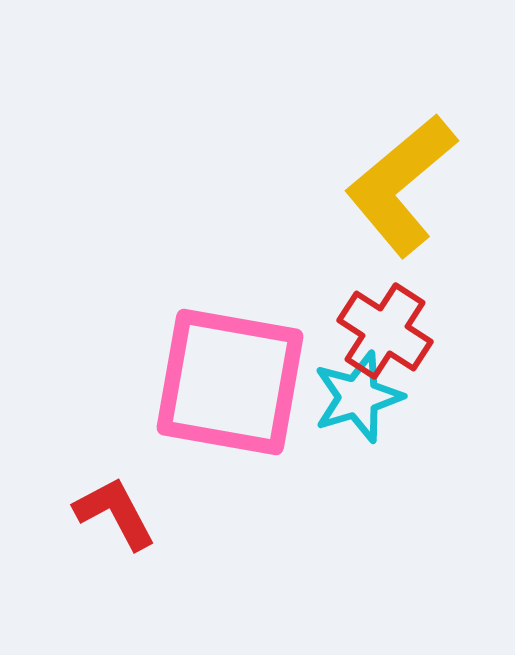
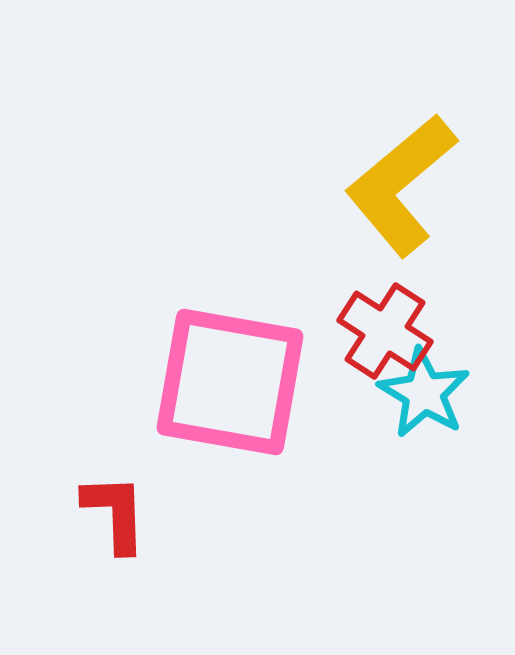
cyan star: moved 66 px right, 4 px up; rotated 24 degrees counterclockwise
red L-shape: rotated 26 degrees clockwise
